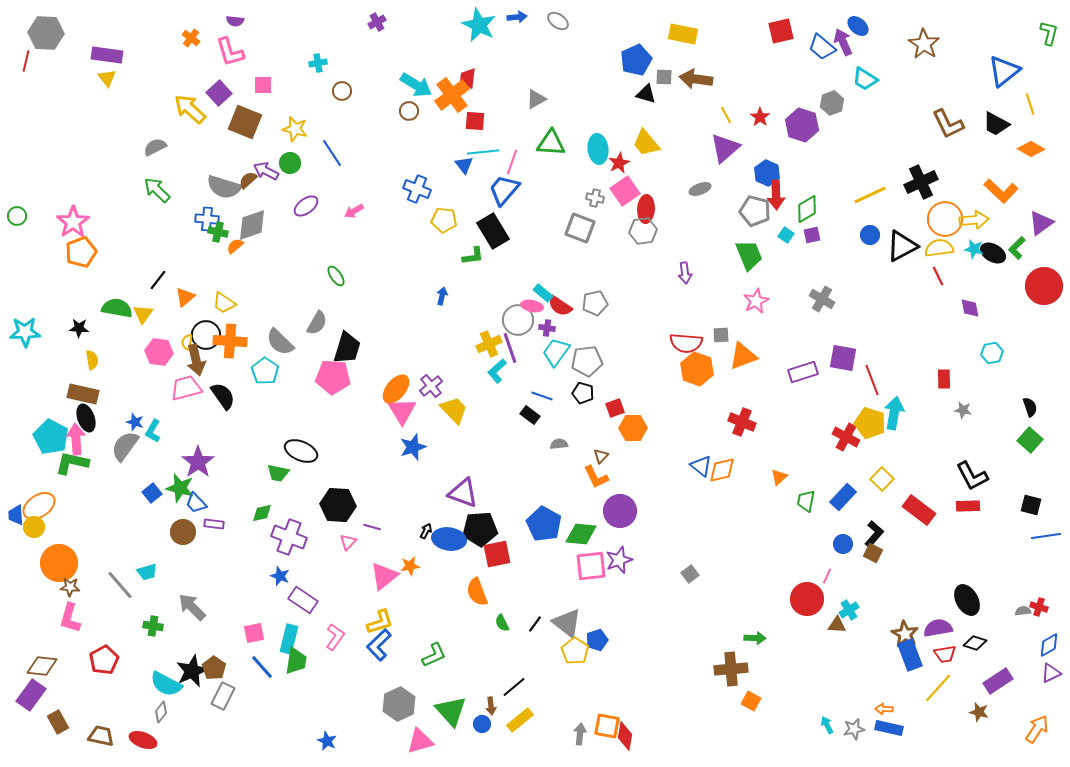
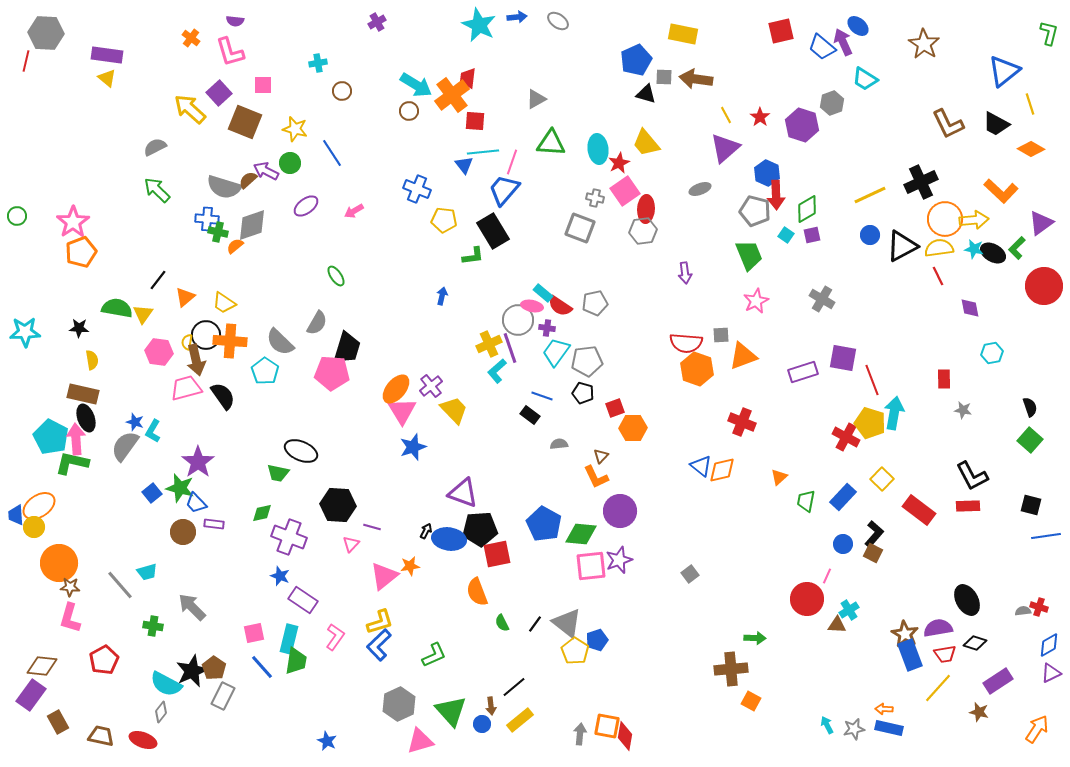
yellow triangle at (107, 78): rotated 12 degrees counterclockwise
pink pentagon at (333, 377): moved 1 px left, 4 px up
pink triangle at (348, 542): moved 3 px right, 2 px down
